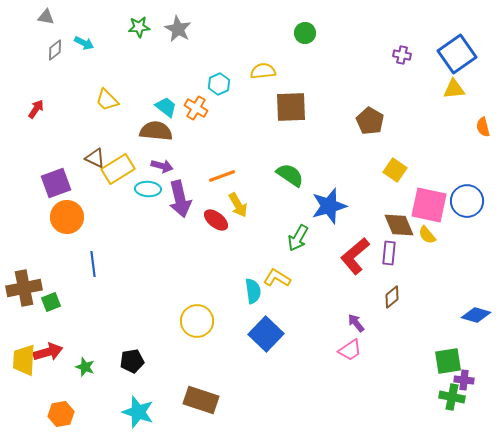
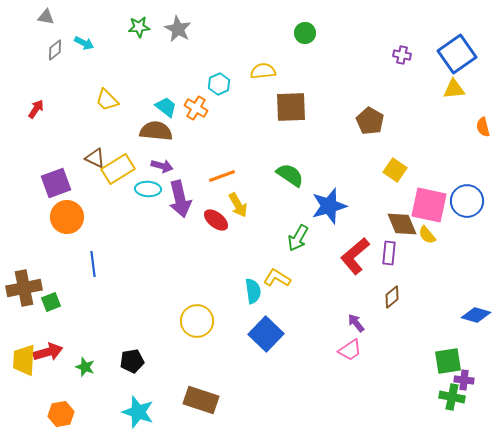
brown diamond at (399, 225): moved 3 px right, 1 px up
